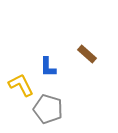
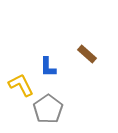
gray pentagon: rotated 20 degrees clockwise
